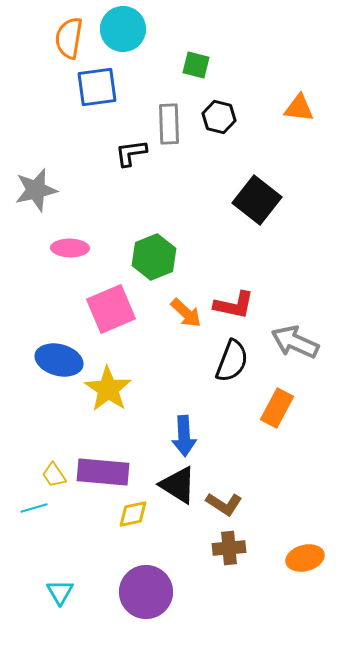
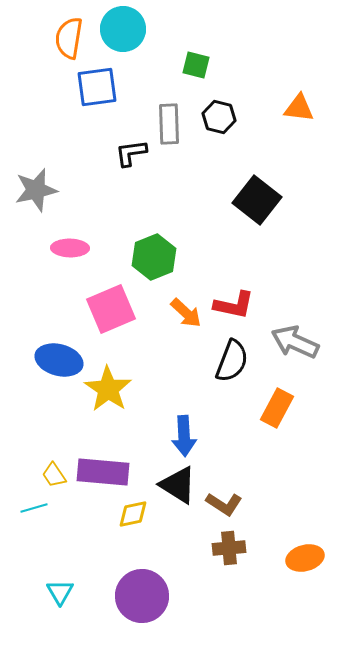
purple circle: moved 4 px left, 4 px down
